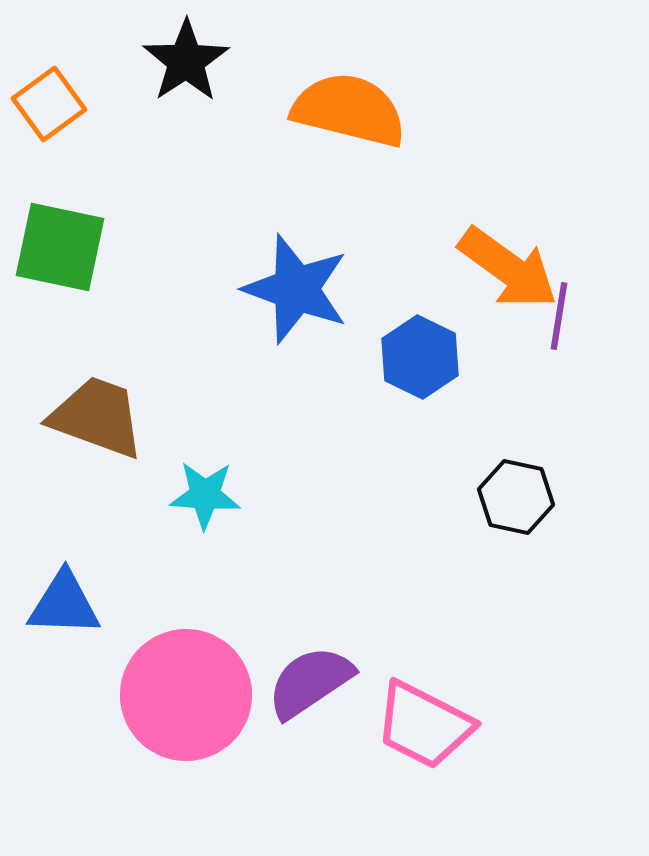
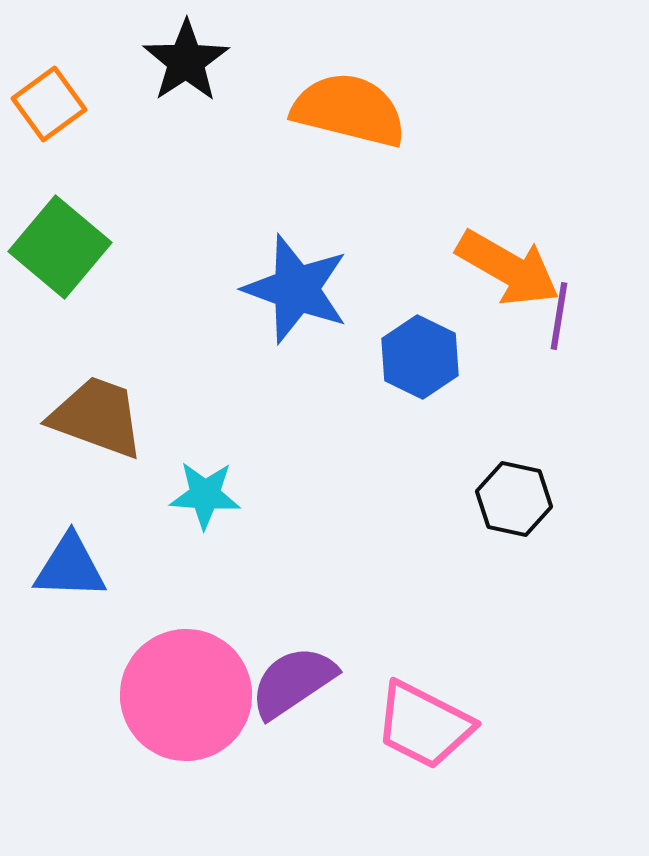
green square: rotated 28 degrees clockwise
orange arrow: rotated 6 degrees counterclockwise
black hexagon: moved 2 px left, 2 px down
blue triangle: moved 6 px right, 37 px up
purple semicircle: moved 17 px left
